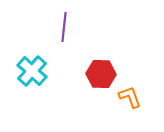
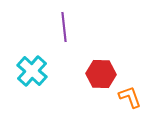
purple line: rotated 12 degrees counterclockwise
